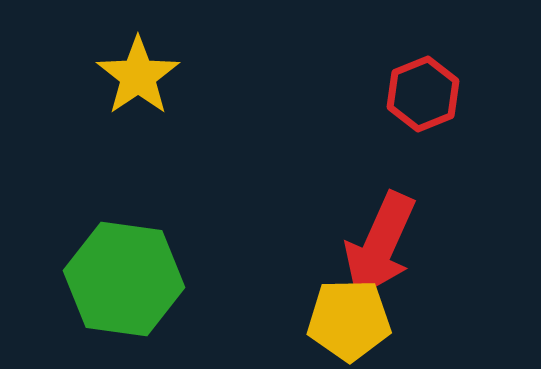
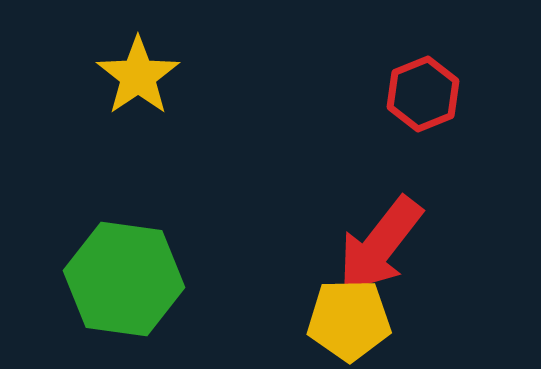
red arrow: rotated 14 degrees clockwise
